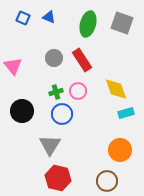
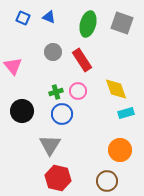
gray circle: moved 1 px left, 6 px up
